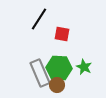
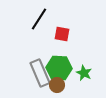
green star: moved 6 px down
